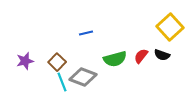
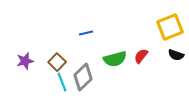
yellow square: rotated 20 degrees clockwise
black semicircle: moved 14 px right
gray diamond: rotated 64 degrees counterclockwise
